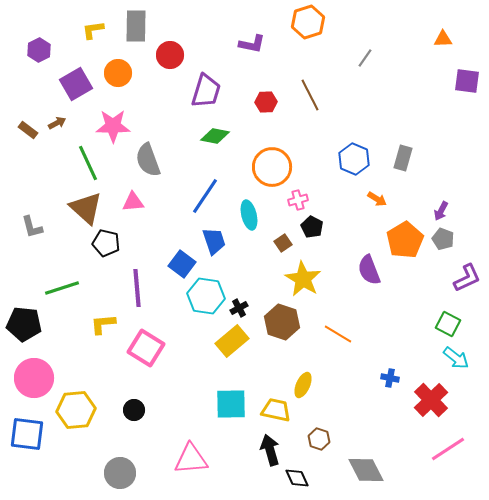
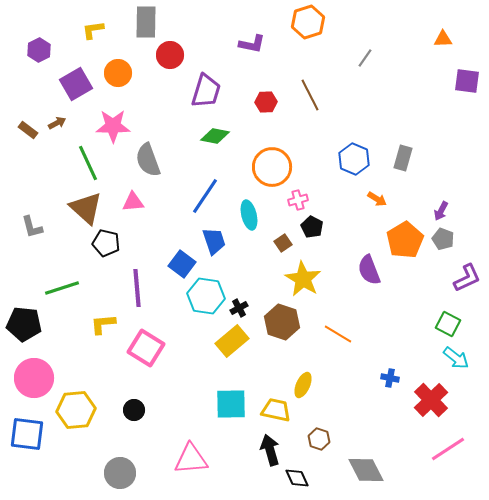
gray rectangle at (136, 26): moved 10 px right, 4 px up
